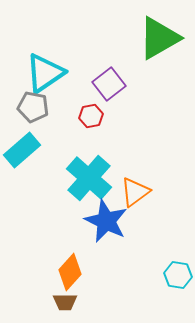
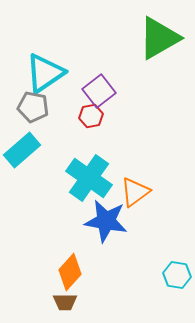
purple square: moved 10 px left, 7 px down
cyan cross: rotated 6 degrees counterclockwise
blue star: rotated 15 degrees counterclockwise
cyan hexagon: moved 1 px left
